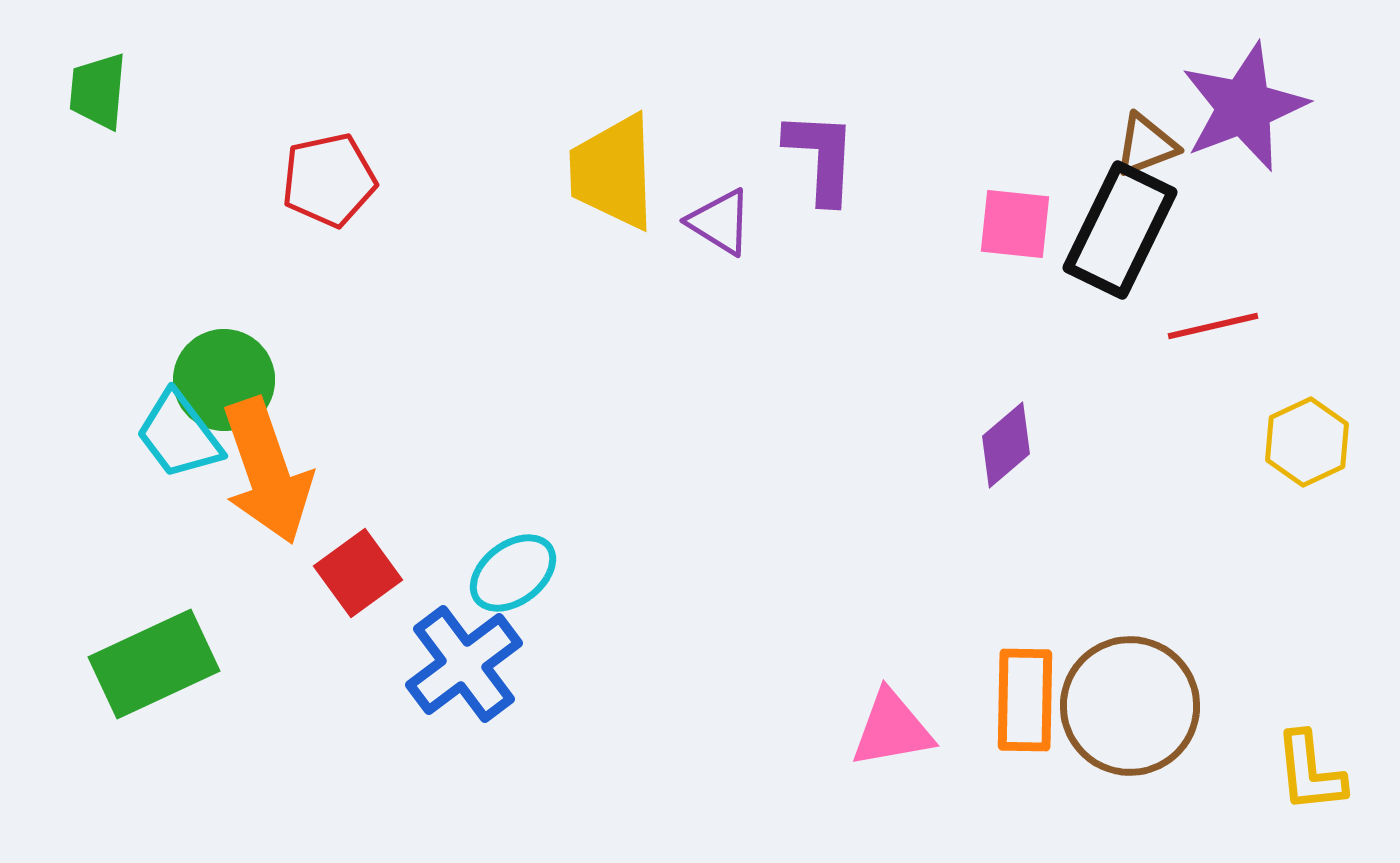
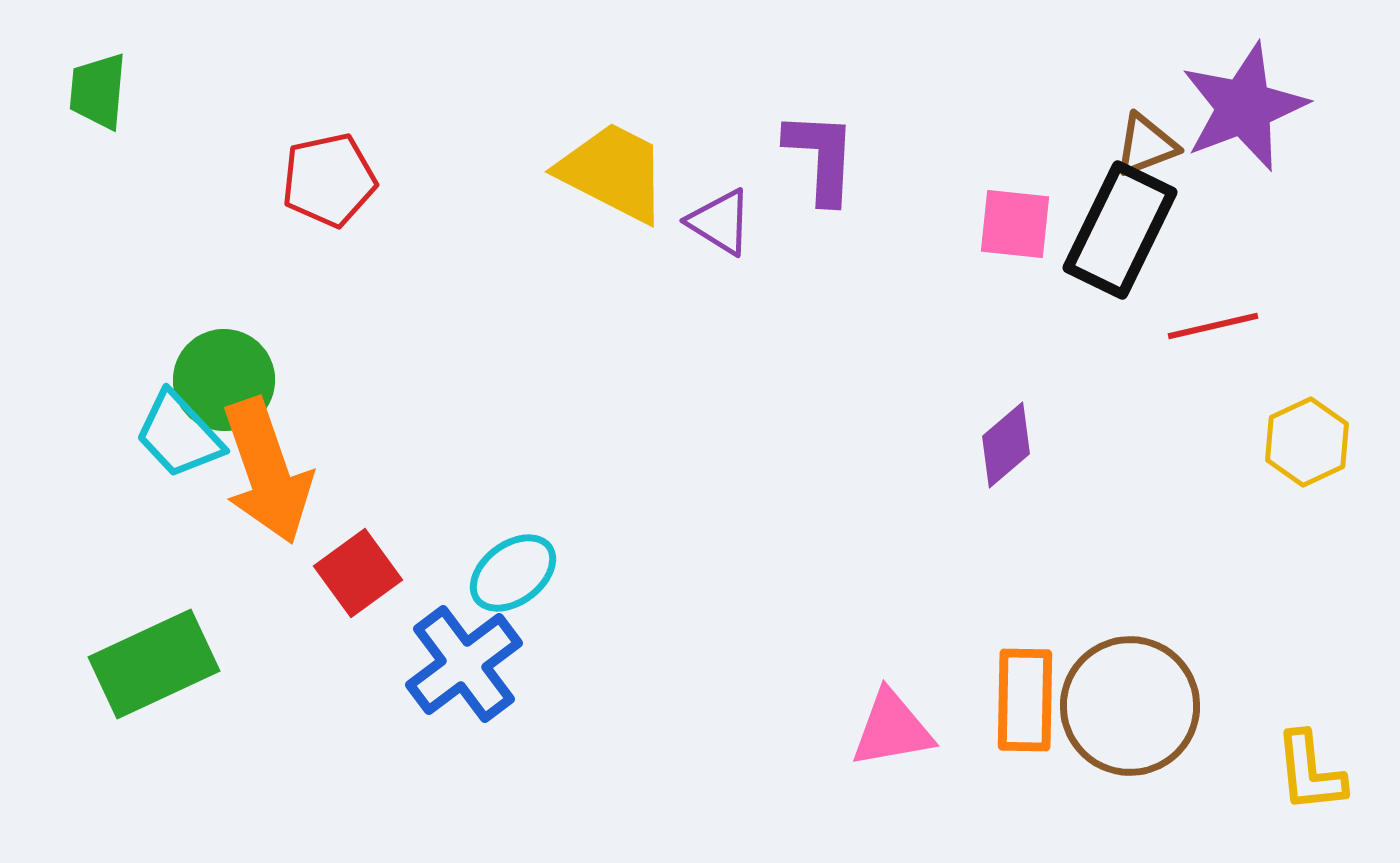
yellow trapezoid: rotated 119 degrees clockwise
cyan trapezoid: rotated 6 degrees counterclockwise
